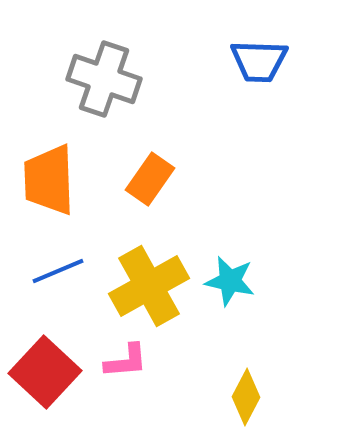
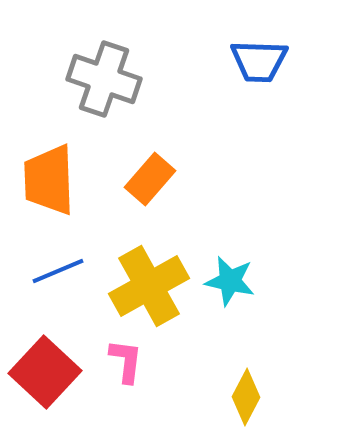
orange rectangle: rotated 6 degrees clockwise
pink L-shape: rotated 78 degrees counterclockwise
